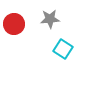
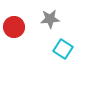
red circle: moved 3 px down
